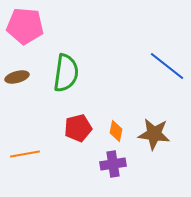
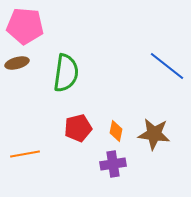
brown ellipse: moved 14 px up
